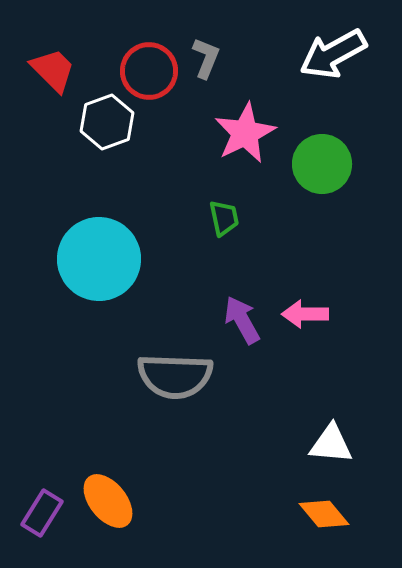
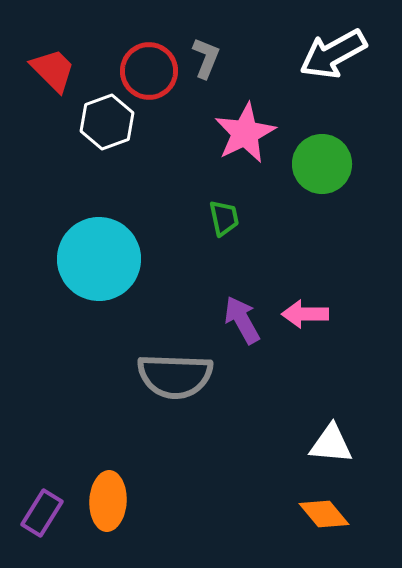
orange ellipse: rotated 42 degrees clockwise
